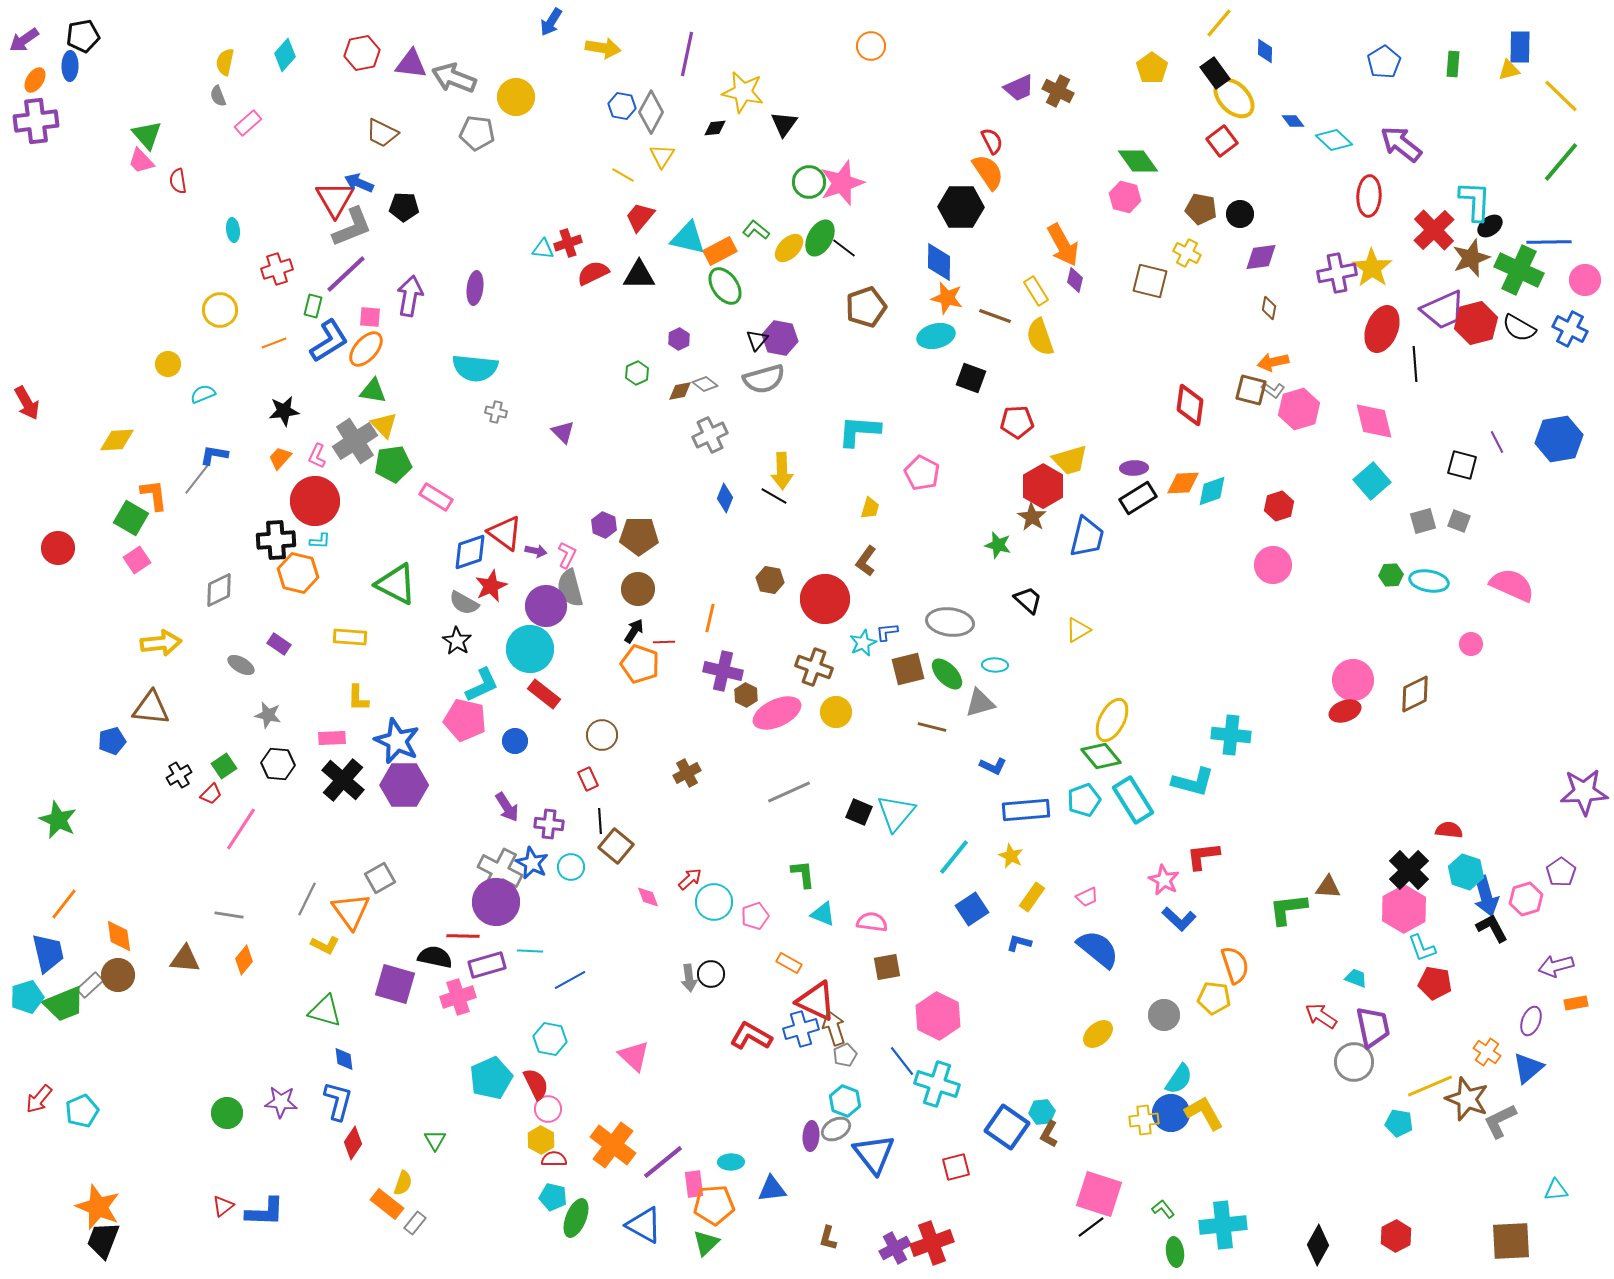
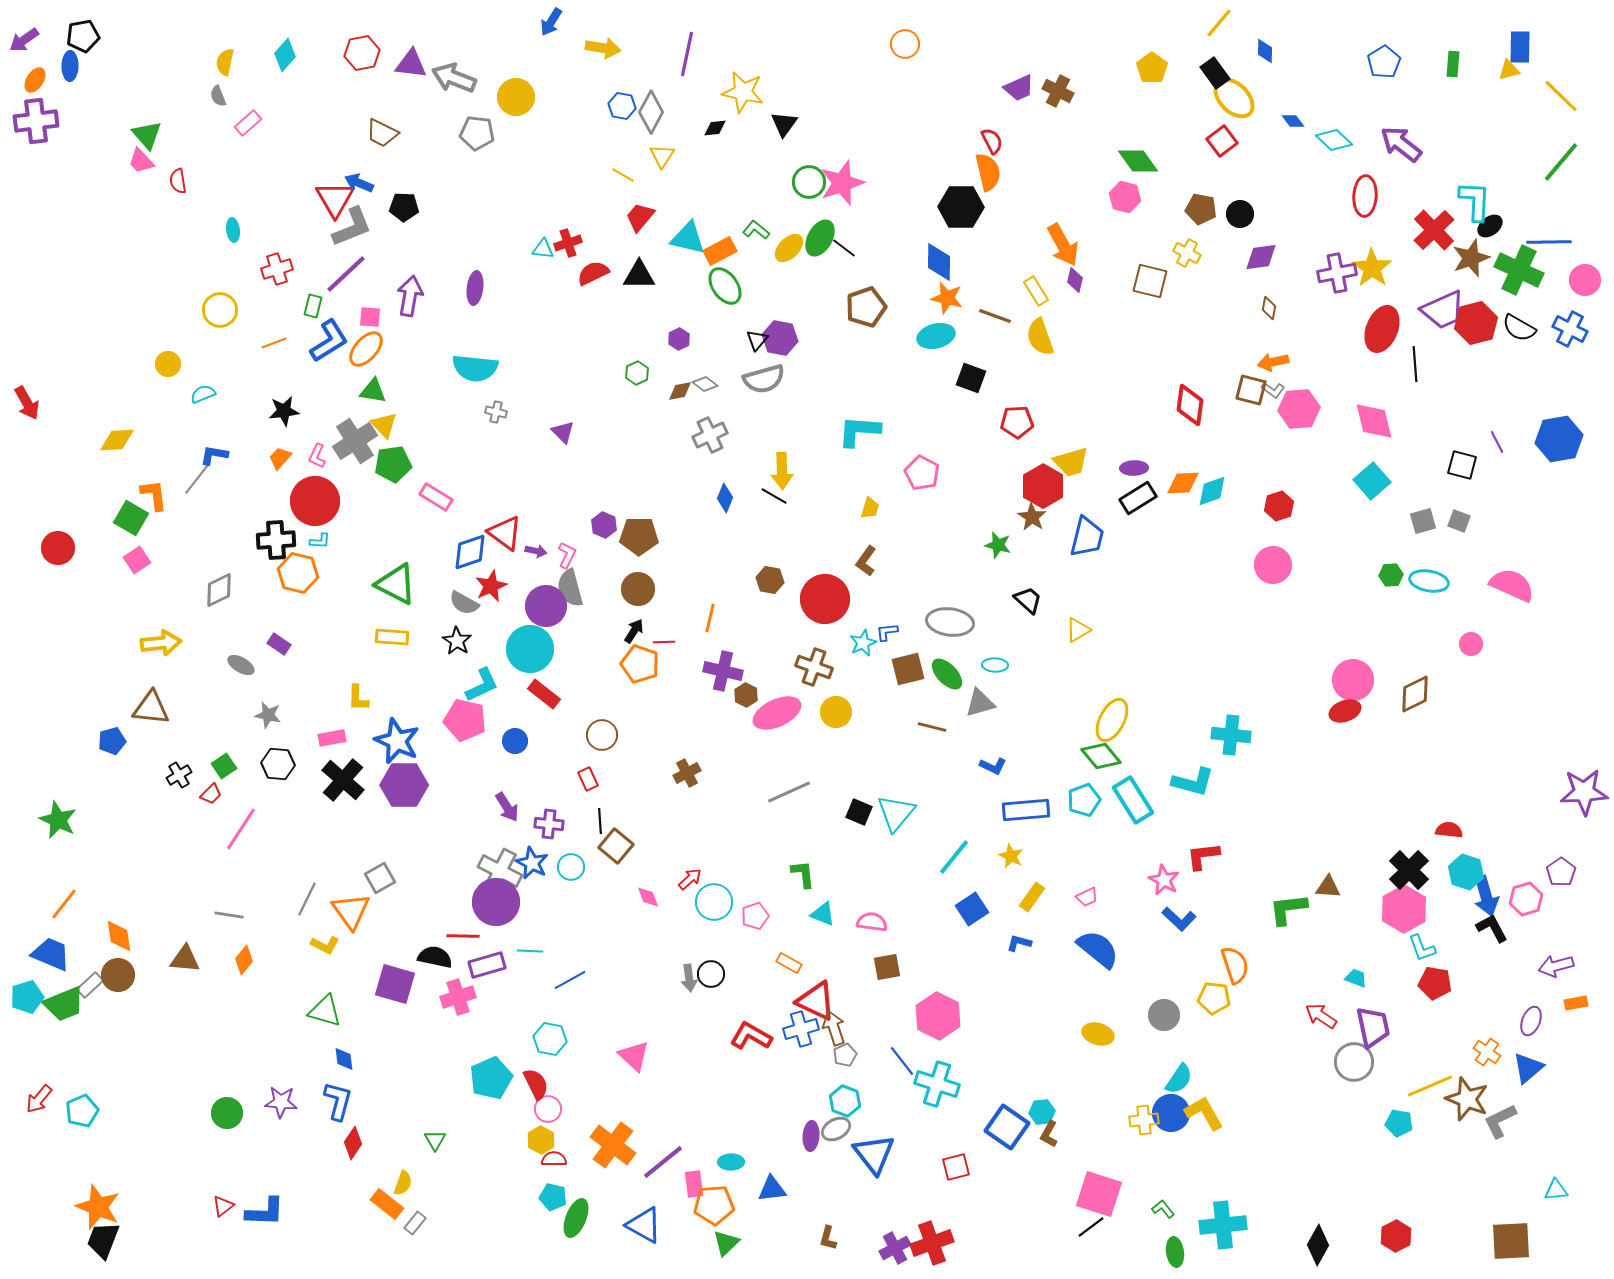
orange circle at (871, 46): moved 34 px right, 2 px up
orange semicircle at (988, 172): rotated 21 degrees clockwise
red ellipse at (1369, 196): moved 4 px left
pink hexagon at (1299, 409): rotated 12 degrees clockwise
yellow trapezoid at (1070, 460): moved 1 px right, 2 px down
yellow rectangle at (350, 637): moved 42 px right
pink rectangle at (332, 738): rotated 8 degrees counterclockwise
blue trapezoid at (48, 953): moved 3 px right, 1 px down; rotated 54 degrees counterclockwise
yellow ellipse at (1098, 1034): rotated 56 degrees clockwise
green triangle at (706, 1243): moved 20 px right
